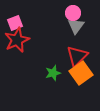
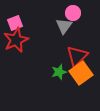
gray triangle: moved 12 px left
red star: moved 1 px left
green star: moved 6 px right, 1 px up
